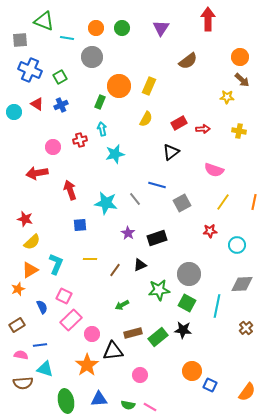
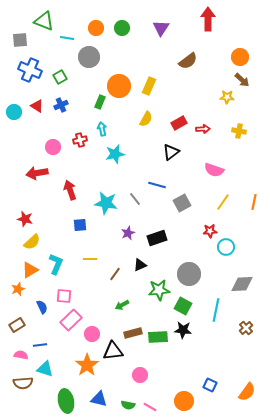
gray circle at (92, 57): moved 3 px left
red triangle at (37, 104): moved 2 px down
purple star at (128, 233): rotated 16 degrees clockwise
cyan circle at (237, 245): moved 11 px left, 2 px down
brown line at (115, 270): moved 4 px down
pink square at (64, 296): rotated 21 degrees counterclockwise
green square at (187, 303): moved 4 px left, 3 px down
cyan line at (217, 306): moved 1 px left, 4 px down
green rectangle at (158, 337): rotated 36 degrees clockwise
orange circle at (192, 371): moved 8 px left, 30 px down
blue triangle at (99, 399): rotated 18 degrees clockwise
